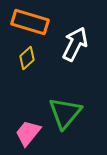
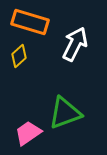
yellow diamond: moved 8 px left, 2 px up
green triangle: rotated 30 degrees clockwise
pink trapezoid: rotated 16 degrees clockwise
